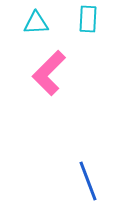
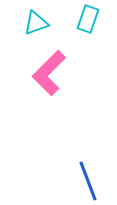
cyan rectangle: rotated 16 degrees clockwise
cyan triangle: rotated 16 degrees counterclockwise
